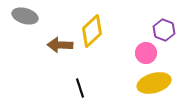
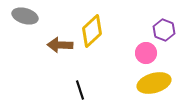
black line: moved 2 px down
